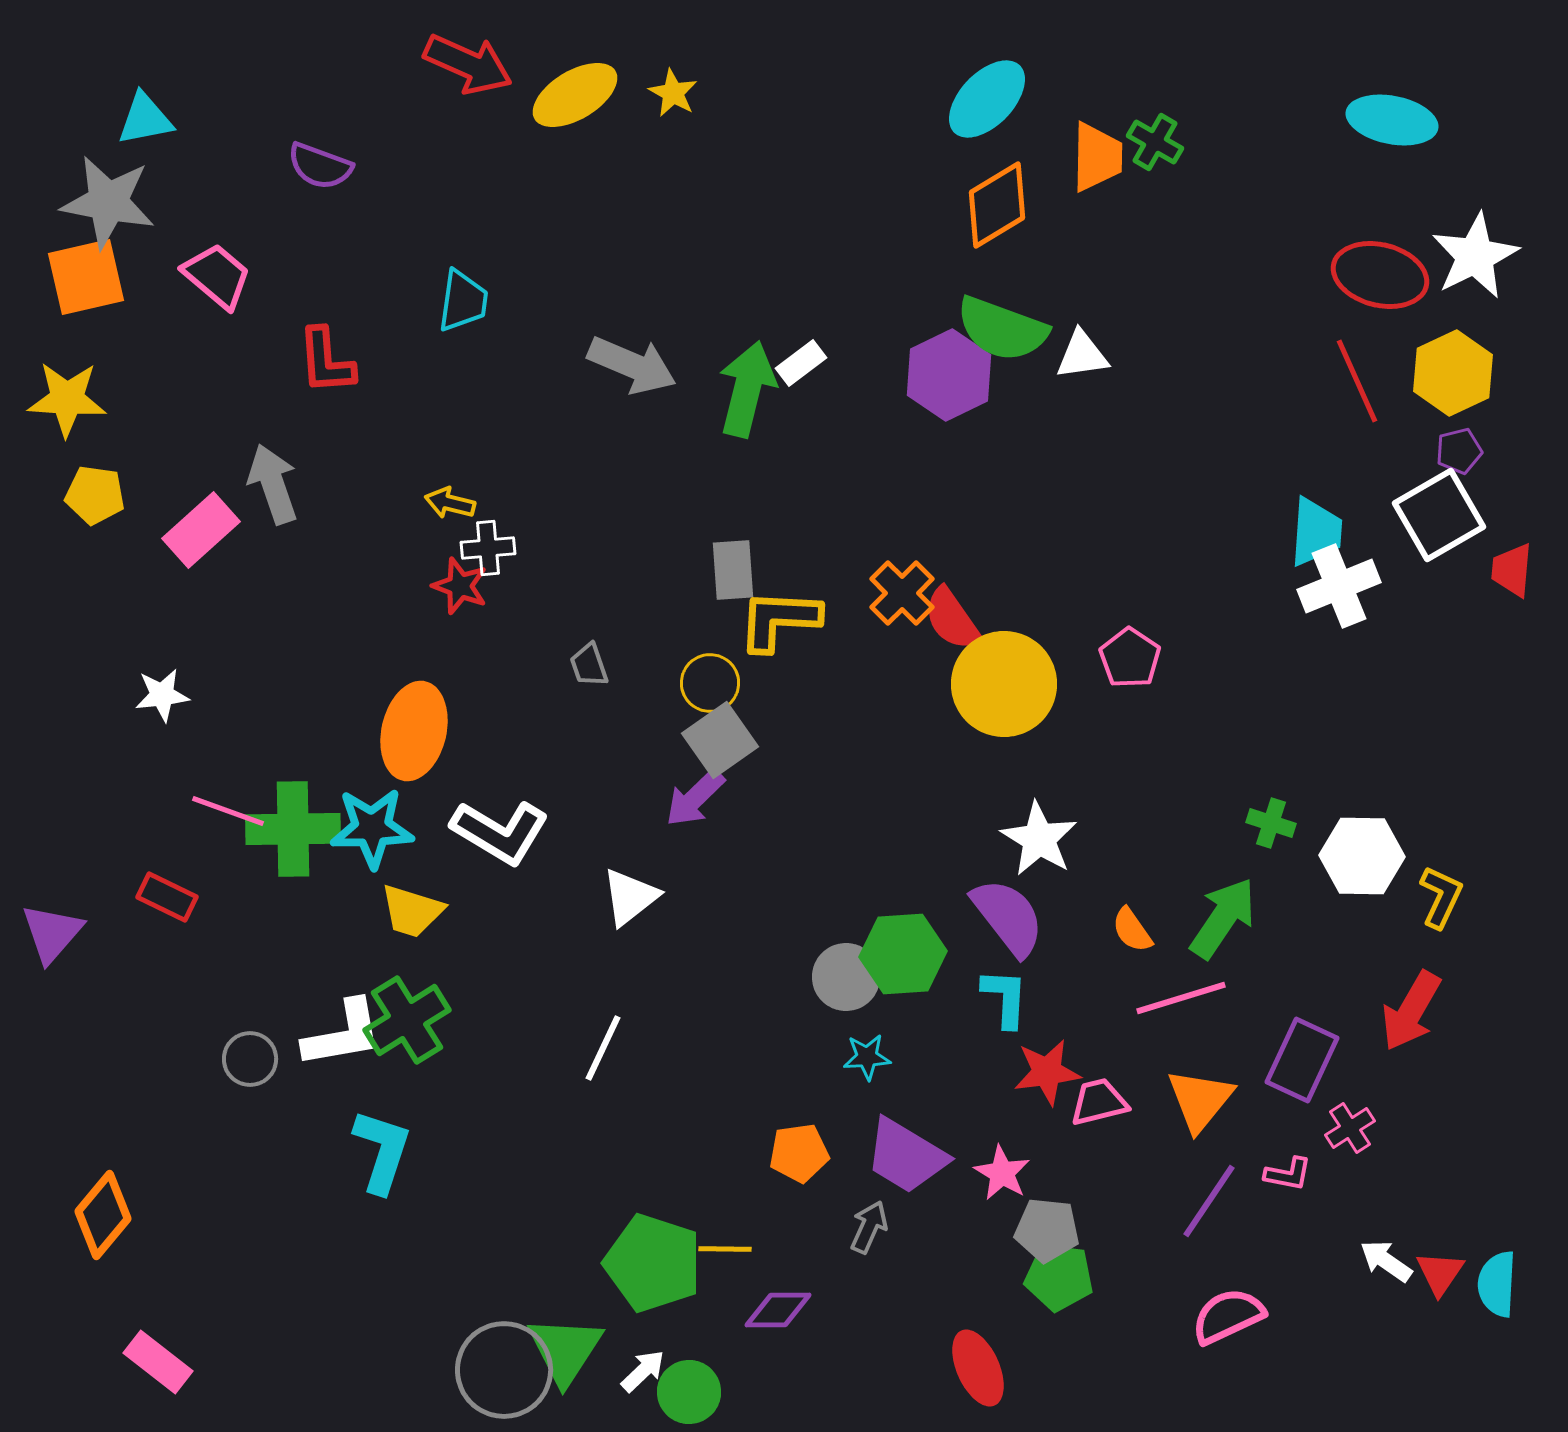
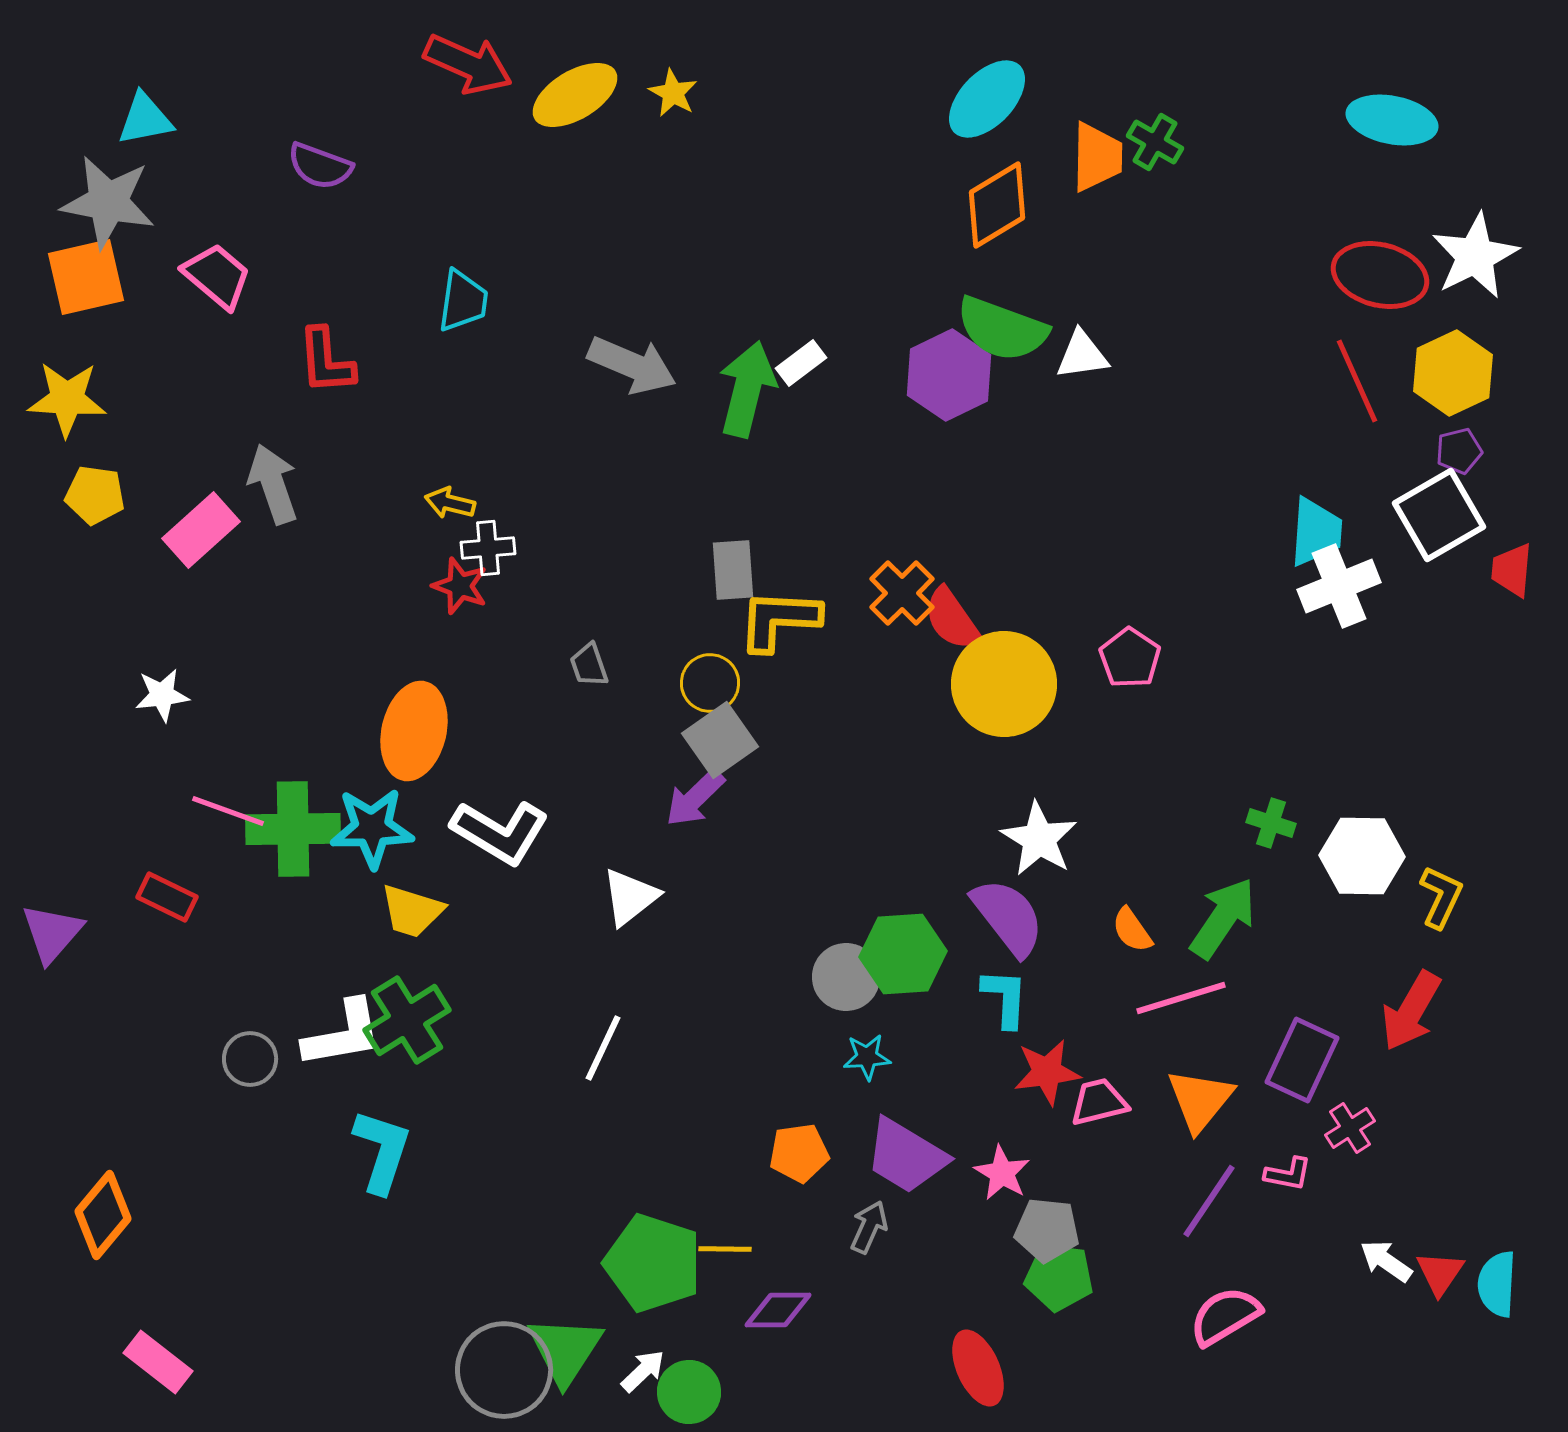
pink semicircle at (1228, 1316): moved 3 px left; rotated 6 degrees counterclockwise
